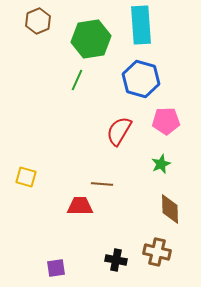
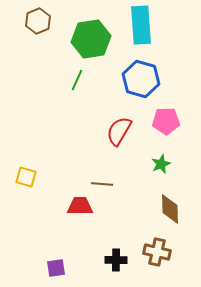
black cross: rotated 10 degrees counterclockwise
